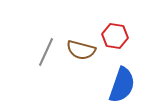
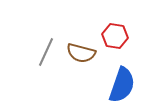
brown semicircle: moved 3 px down
